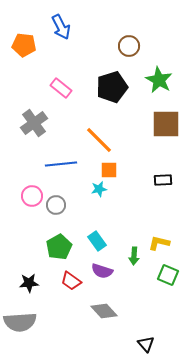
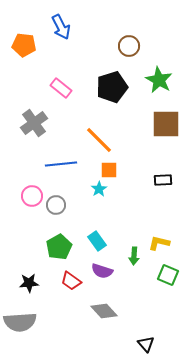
cyan star: rotated 21 degrees counterclockwise
